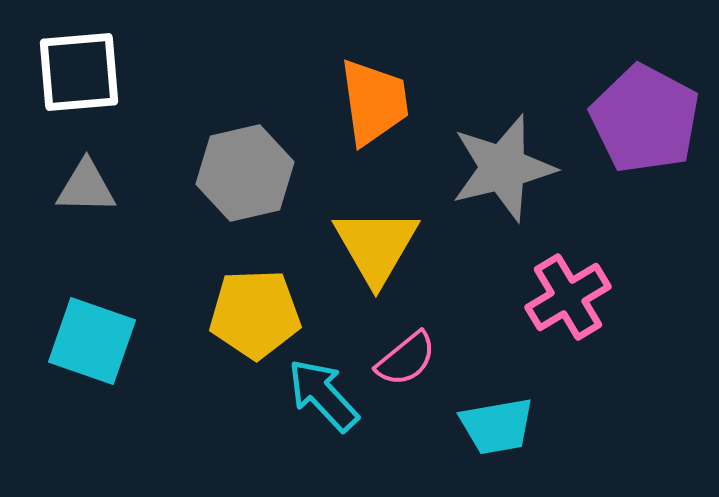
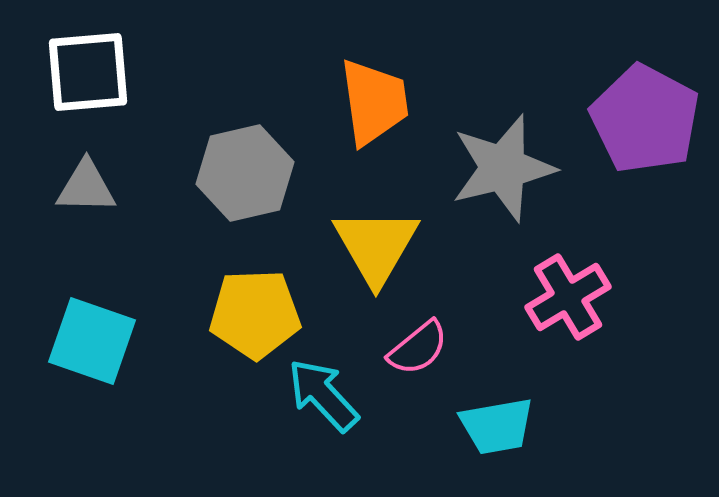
white square: moved 9 px right
pink semicircle: moved 12 px right, 11 px up
